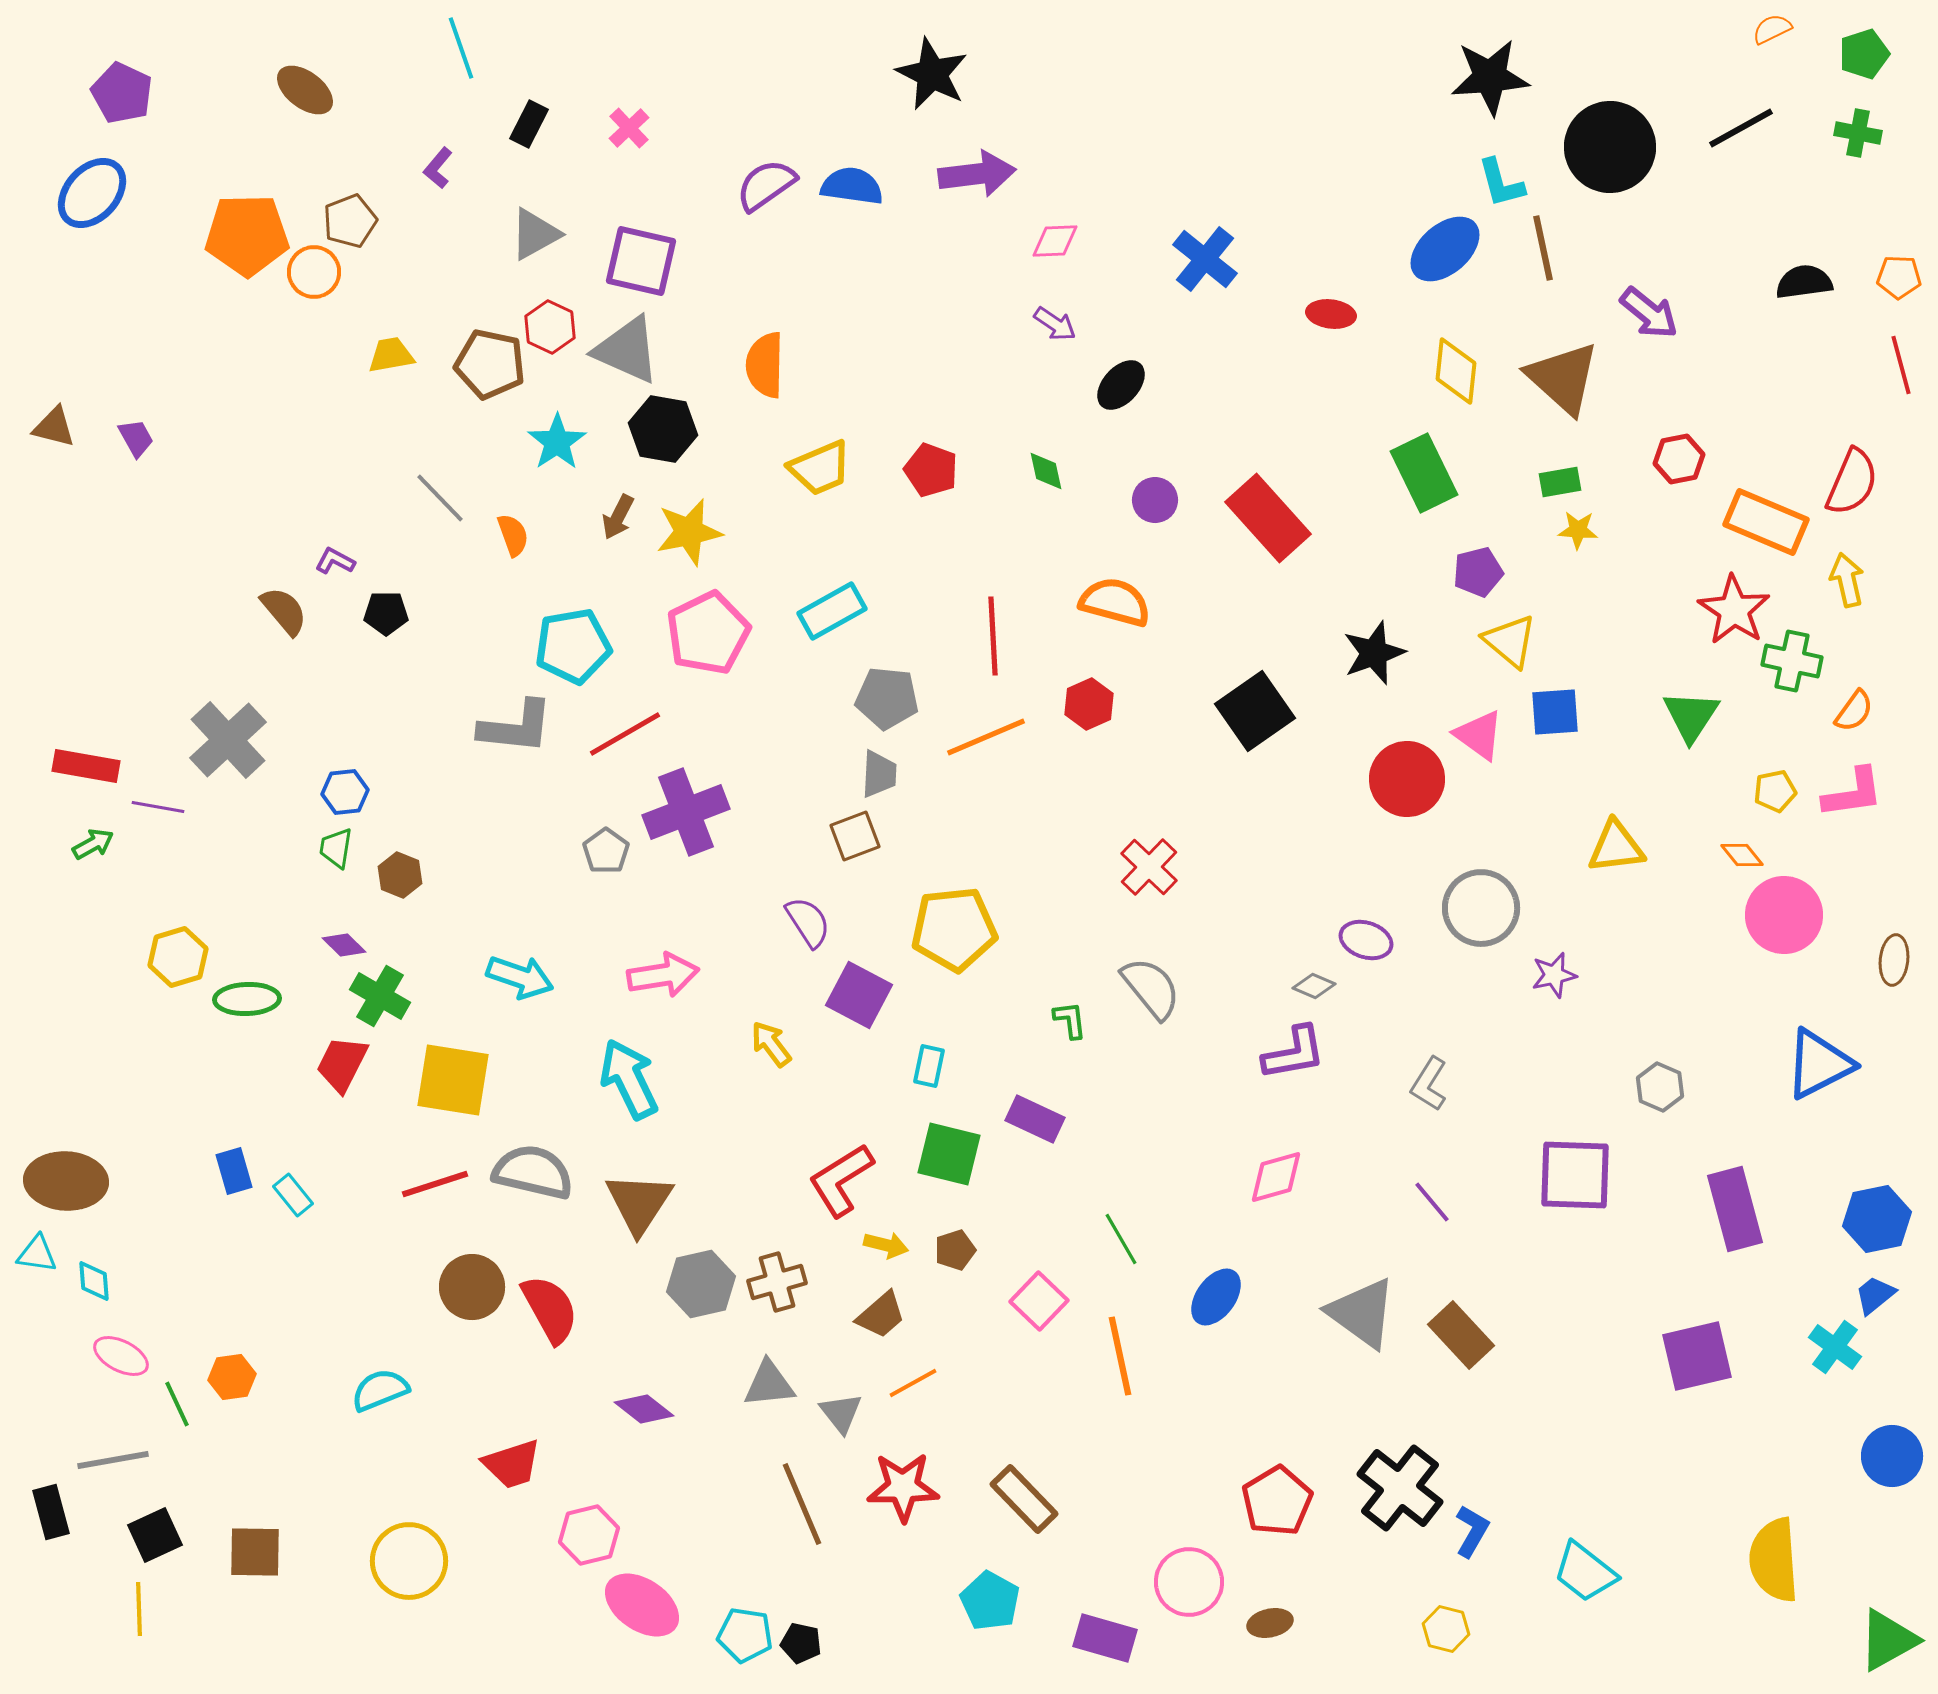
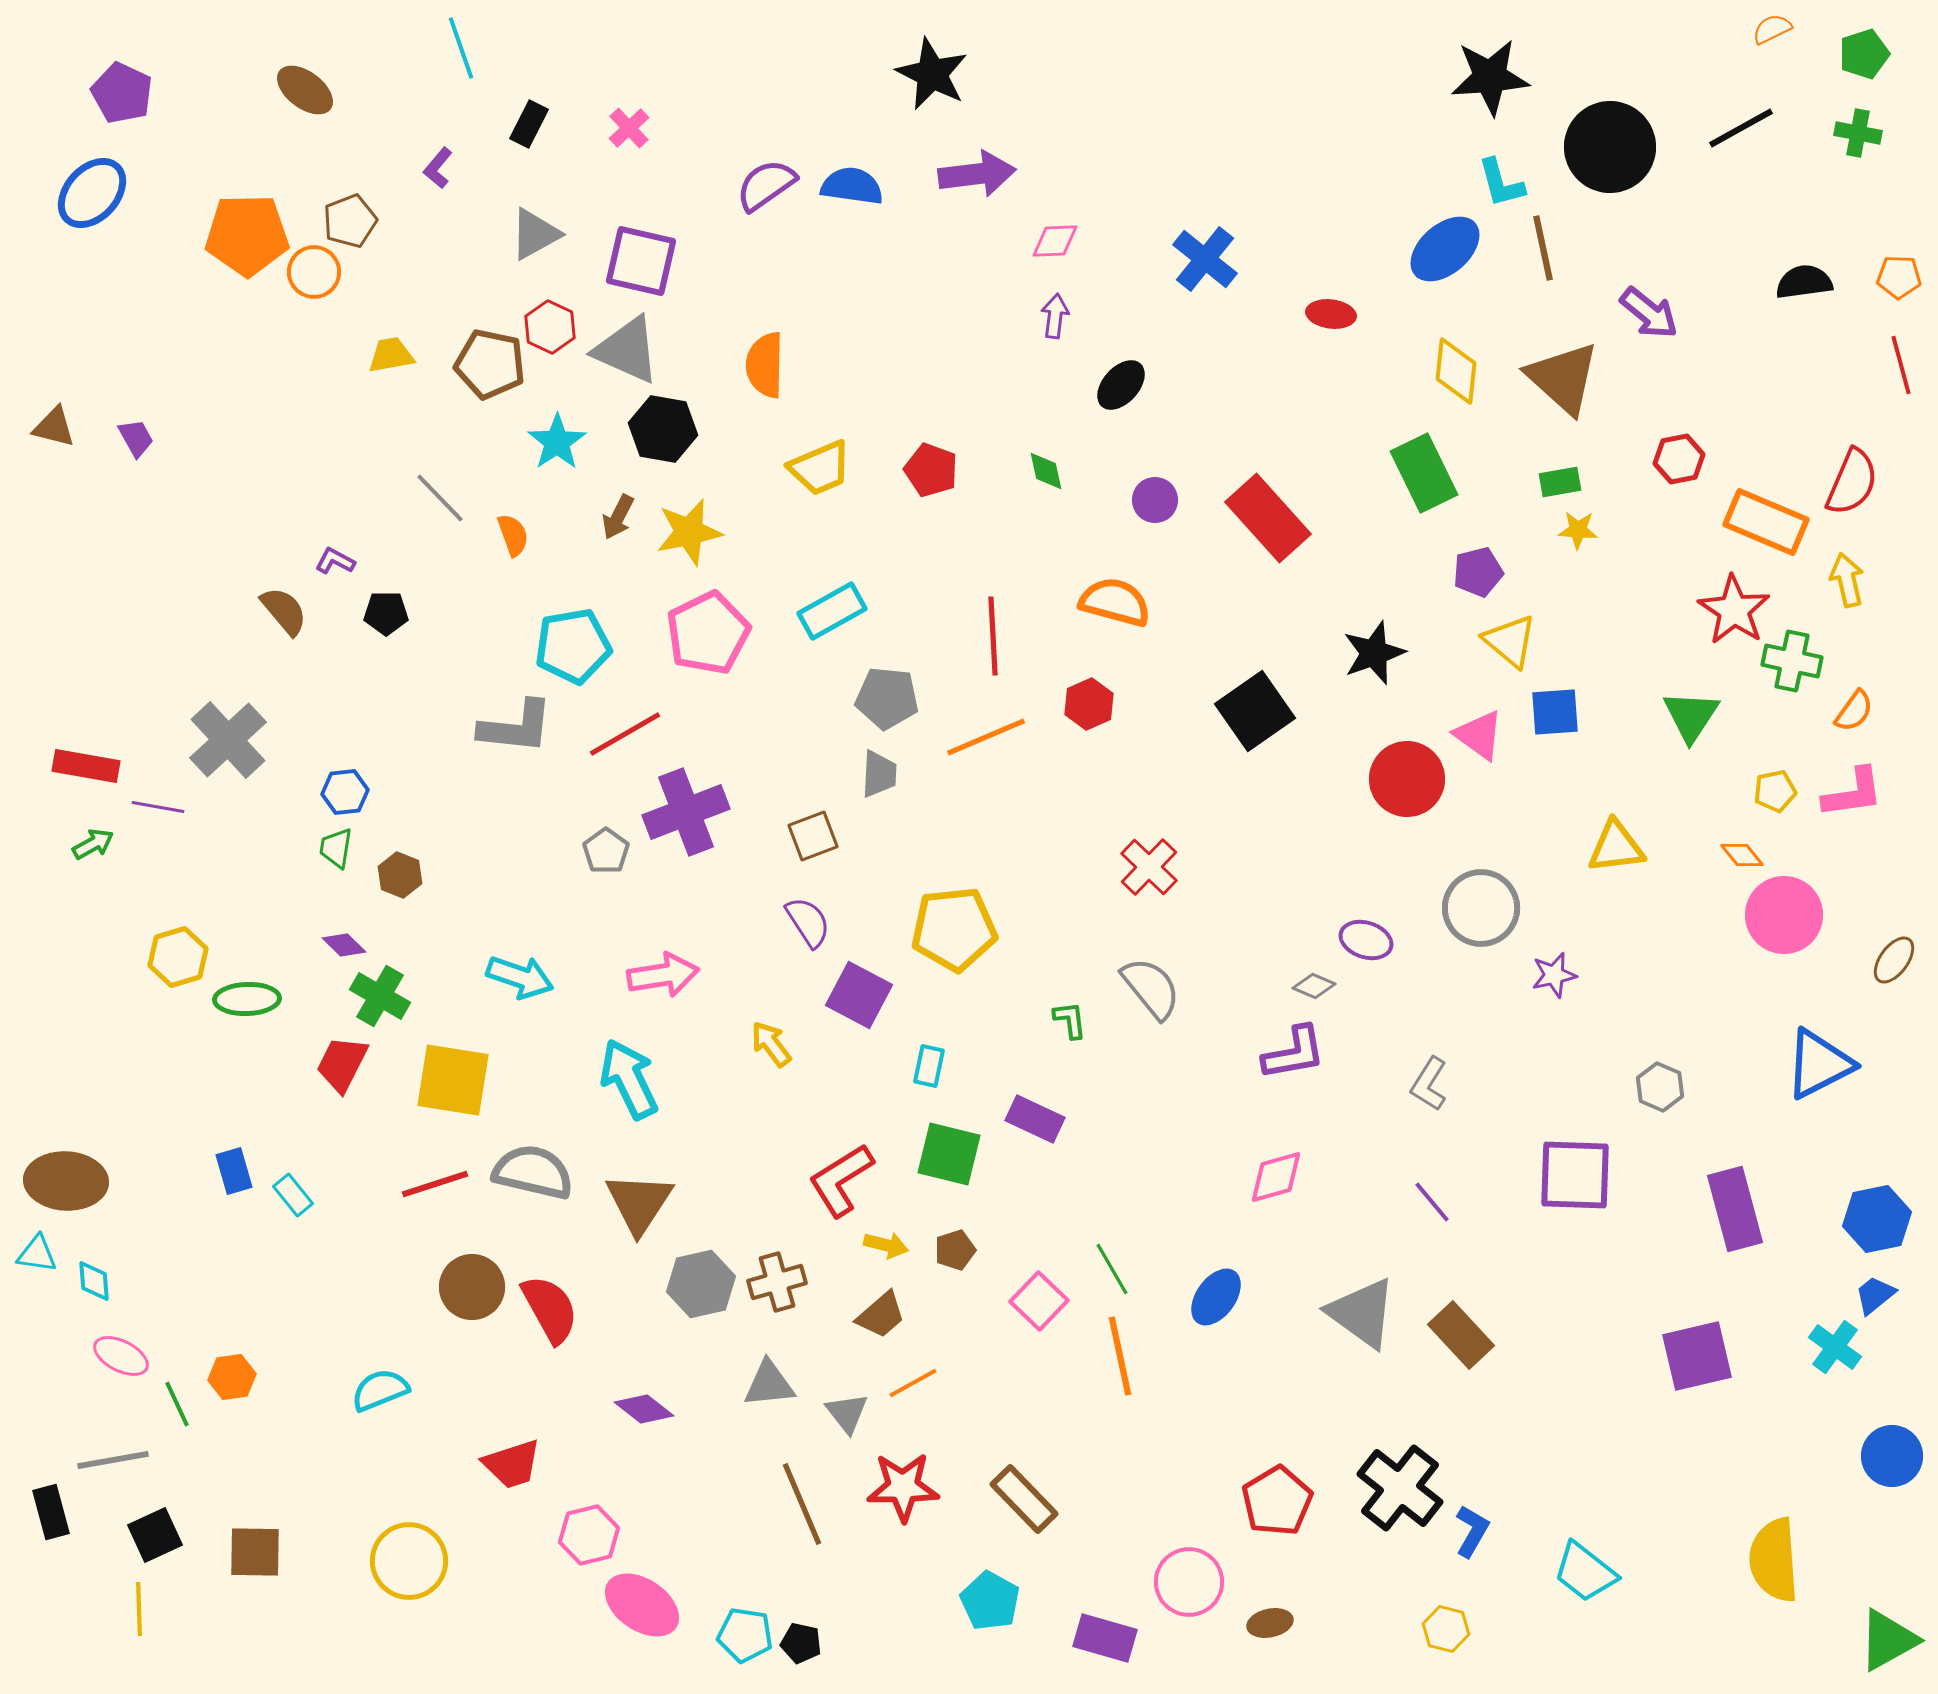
purple arrow at (1055, 324): moved 8 px up; rotated 117 degrees counterclockwise
brown square at (855, 836): moved 42 px left
brown ellipse at (1894, 960): rotated 30 degrees clockwise
green line at (1121, 1239): moved 9 px left, 30 px down
gray triangle at (841, 1413): moved 6 px right
